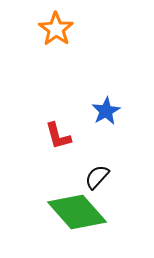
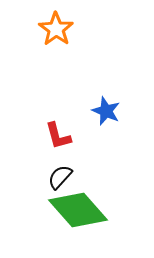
blue star: rotated 20 degrees counterclockwise
black semicircle: moved 37 px left
green diamond: moved 1 px right, 2 px up
